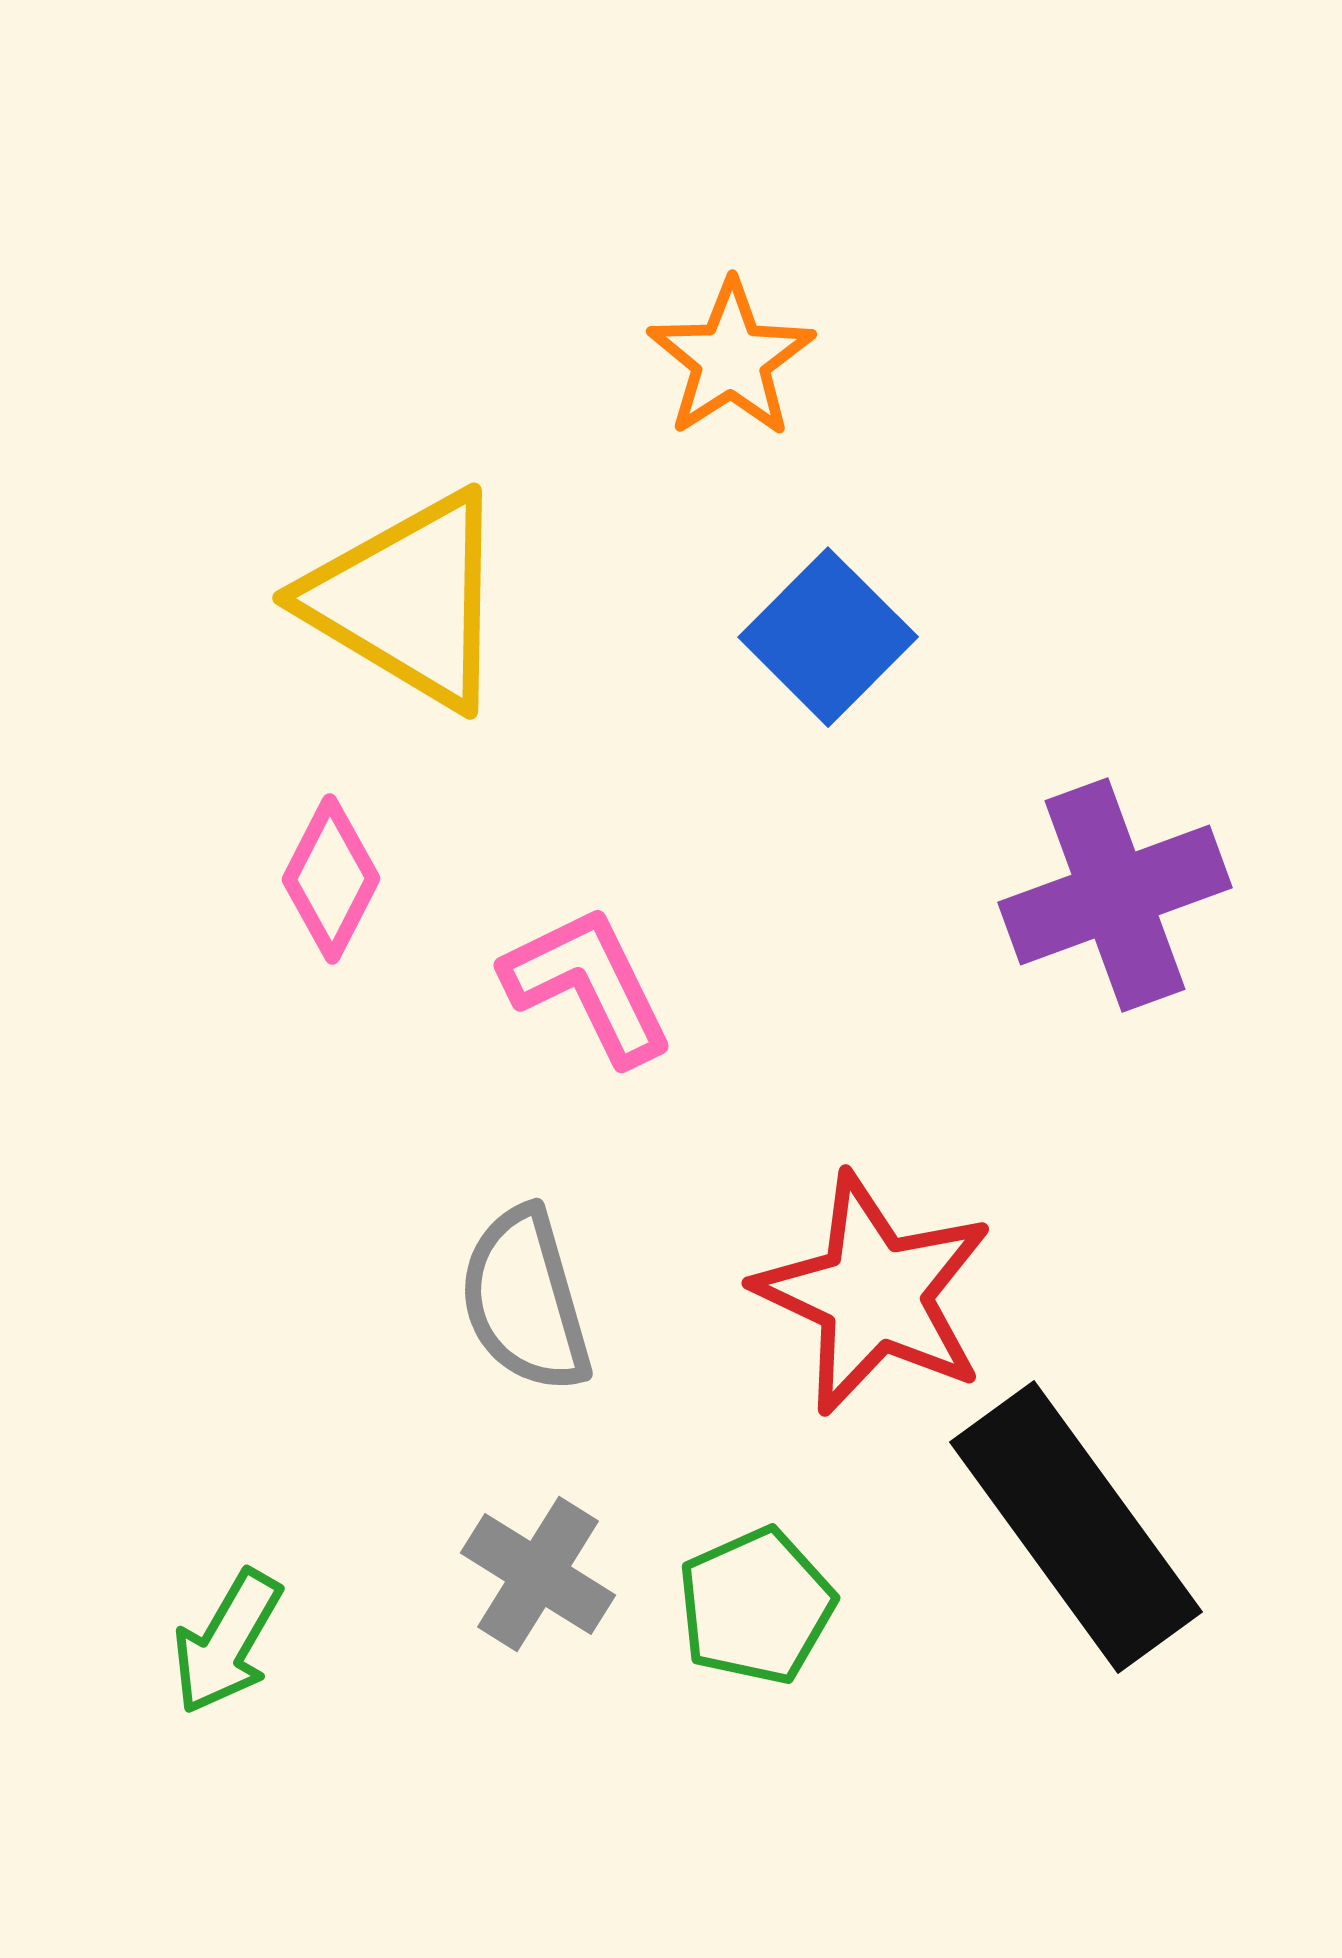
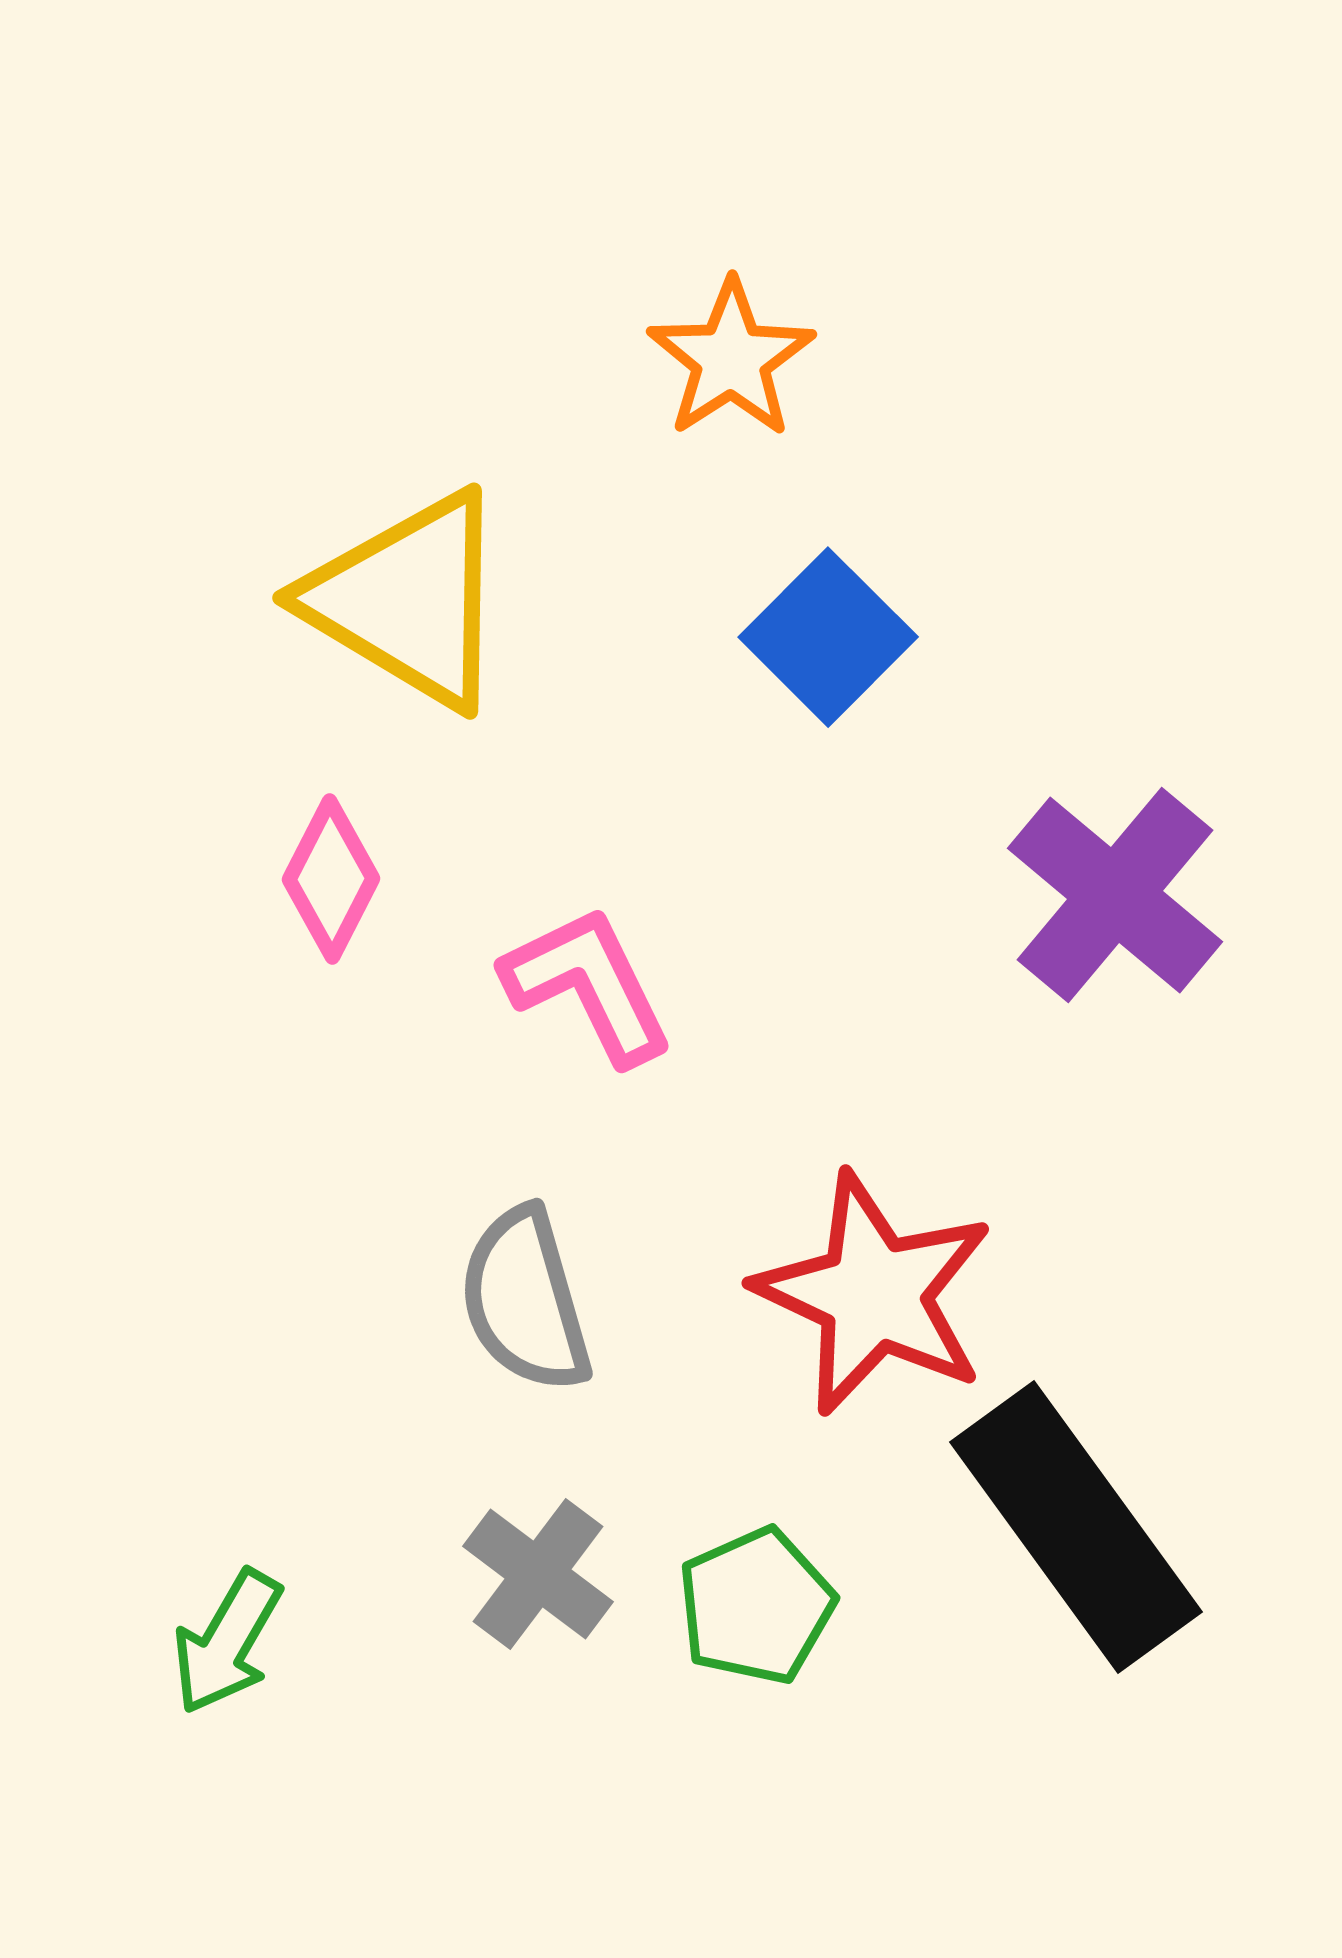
purple cross: rotated 30 degrees counterclockwise
gray cross: rotated 5 degrees clockwise
